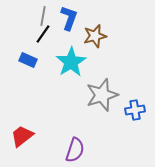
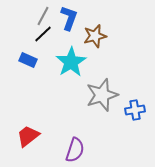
gray line: rotated 18 degrees clockwise
black line: rotated 12 degrees clockwise
red trapezoid: moved 6 px right
